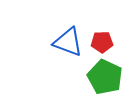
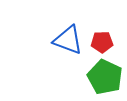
blue triangle: moved 2 px up
